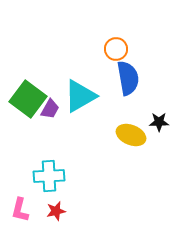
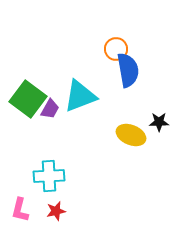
blue semicircle: moved 8 px up
cyan triangle: rotated 9 degrees clockwise
